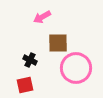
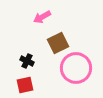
brown square: rotated 25 degrees counterclockwise
black cross: moved 3 px left, 1 px down
